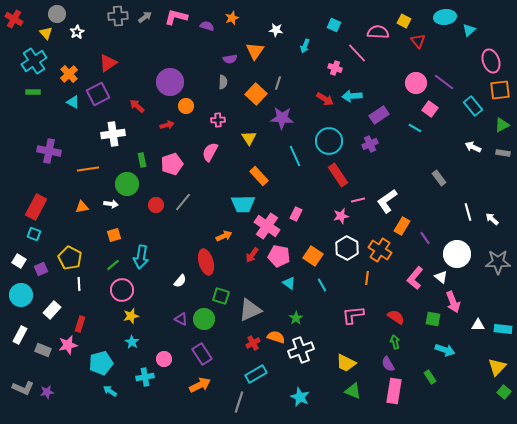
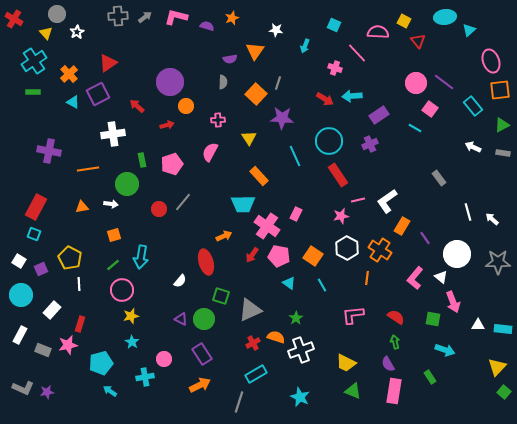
red circle at (156, 205): moved 3 px right, 4 px down
